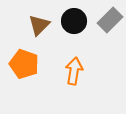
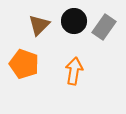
gray rectangle: moved 6 px left, 7 px down; rotated 10 degrees counterclockwise
